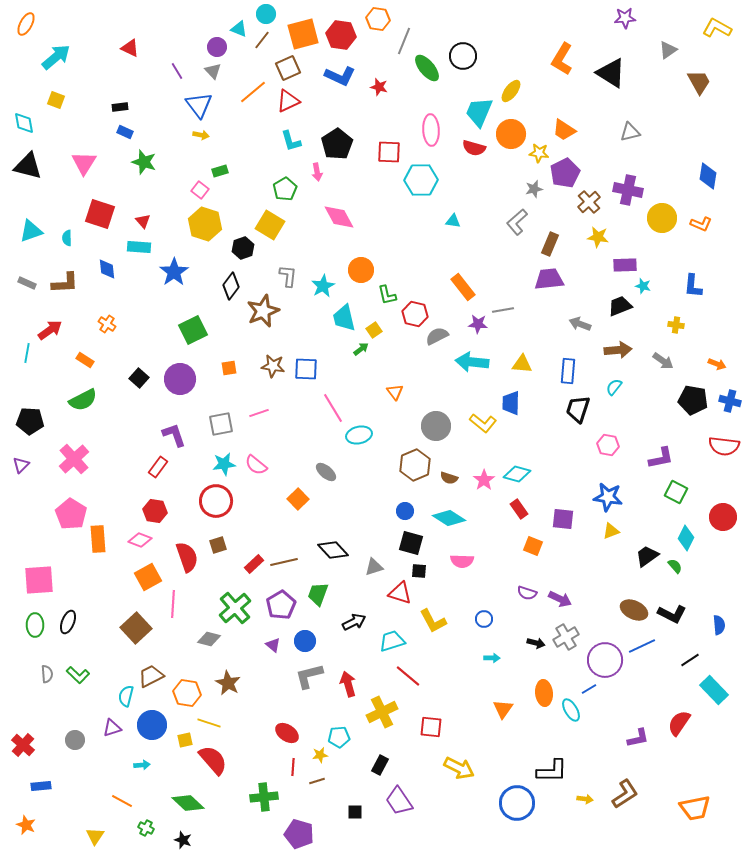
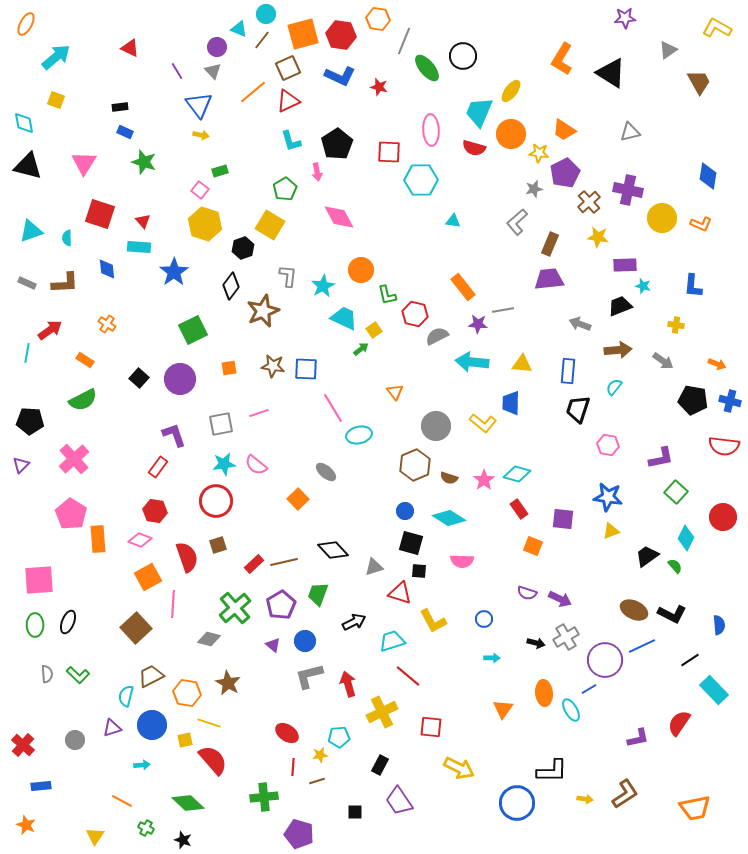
cyan trapezoid at (344, 318): rotated 128 degrees clockwise
green square at (676, 492): rotated 15 degrees clockwise
